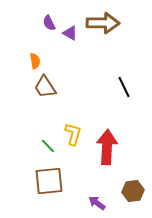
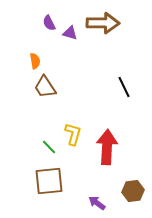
purple triangle: rotated 14 degrees counterclockwise
green line: moved 1 px right, 1 px down
